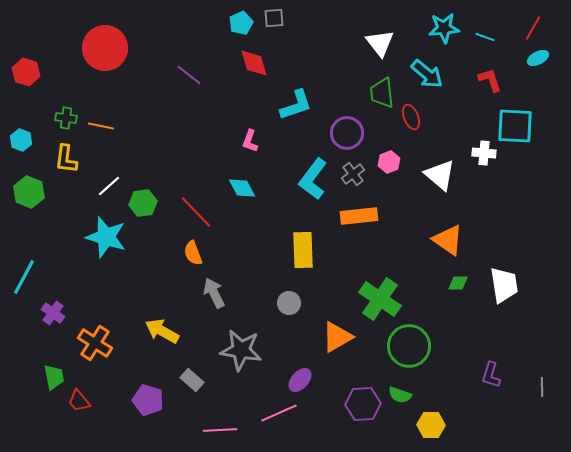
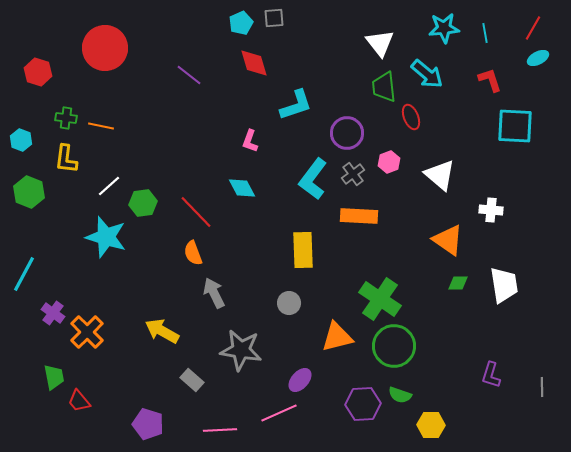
cyan line at (485, 37): moved 4 px up; rotated 60 degrees clockwise
red hexagon at (26, 72): moved 12 px right
green trapezoid at (382, 93): moved 2 px right, 6 px up
white cross at (484, 153): moved 7 px right, 57 px down
orange rectangle at (359, 216): rotated 9 degrees clockwise
cyan line at (24, 277): moved 3 px up
orange triangle at (337, 337): rotated 16 degrees clockwise
orange cross at (95, 343): moved 8 px left, 11 px up; rotated 12 degrees clockwise
green circle at (409, 346): moved 15 px left
purple pentagon at (148, 400): moved 24 px down
